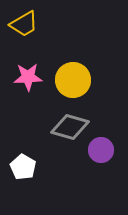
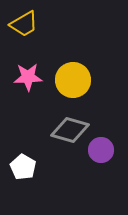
gray diamond: moved 3 px down
